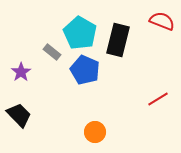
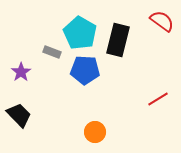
red semicircle: rotated 15 degrees clockwise
gray rectangle: rotated 18 degrees counterclockwise
blue pentagon: rotated 20 degrees counterclockwise
